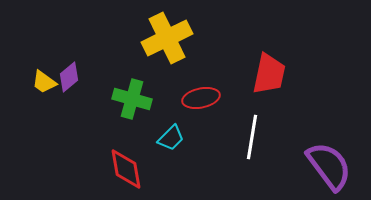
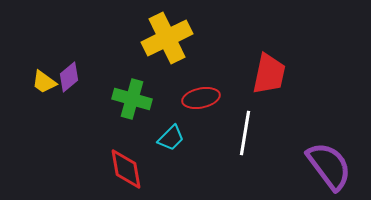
white line: moved 7 px left, 4 px up
